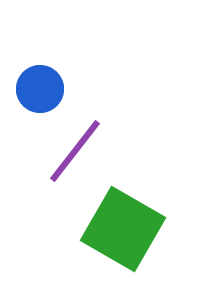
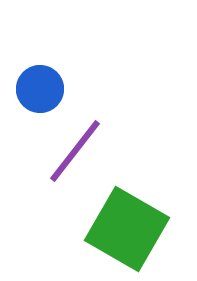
green square: moved 4 px right
